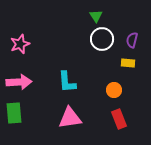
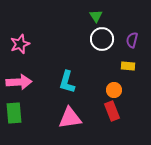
yellow rectangle: moved 3 px down
cyan L-shape: rotated 20 degrees clockwise
red rectangle: moved 7 px left, 8 px up
